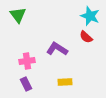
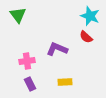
purple L-shape: rotated 10 degrees counterclockwise
purple rectangle: moved 4 px right
